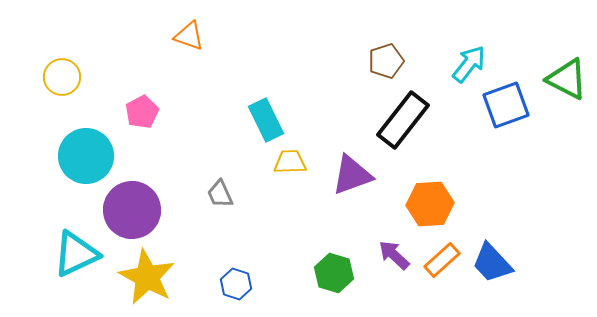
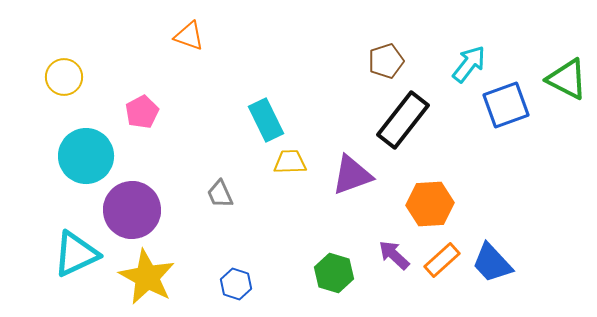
yellow circle: moved 2 px right
